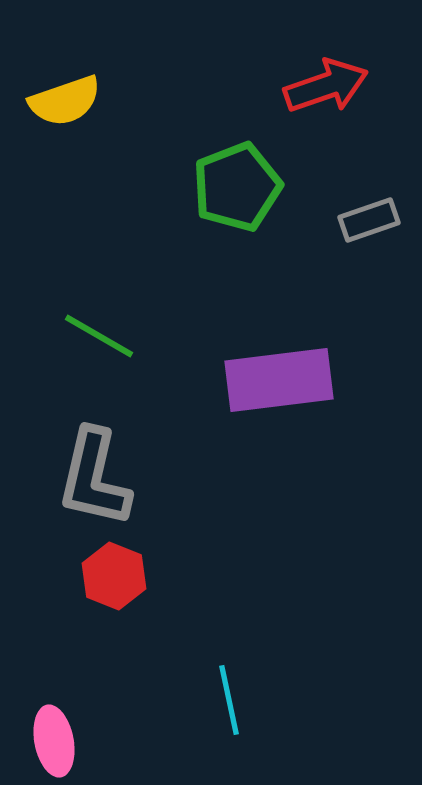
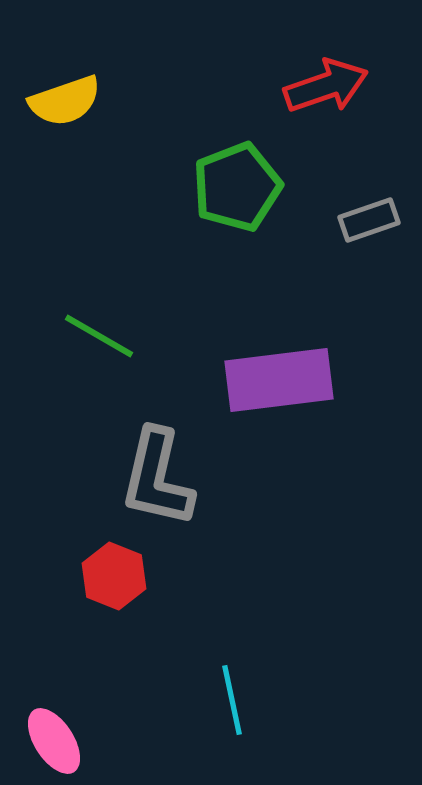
gray L-shape: moved 63 px right
cyan line: moved 3 px right
pink ellipse: rotated 22 degrees counterclockwise
